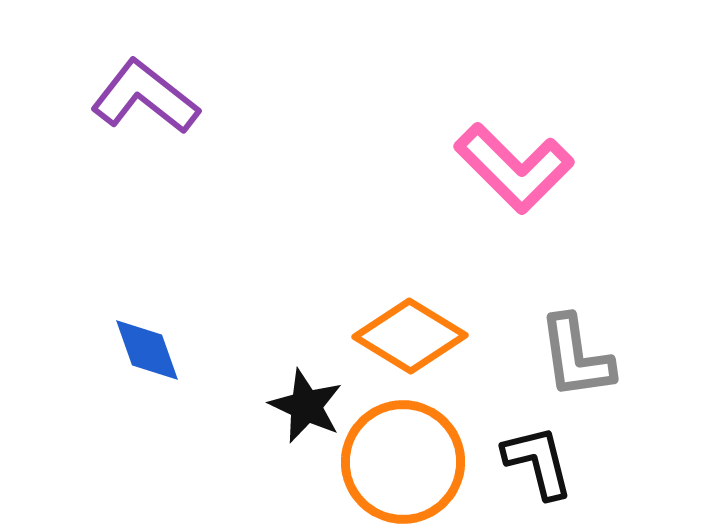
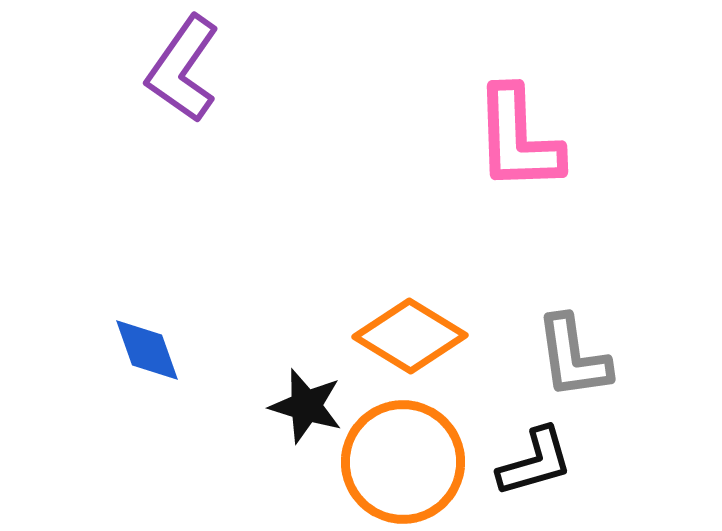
purple L-shape: moved 38 px right, 28 px up; rotated 93 degrees counterclockwise
pink L-shape: moved 4 px right, 29 px up; rotated 43 degrees clockwise
gray L-shape: moved 3 px left
black star: rotated 8 degrees counterclockwise
black L-shape: moved 3 px left; rotated 88 degrees clockwise
